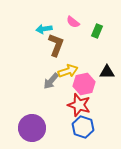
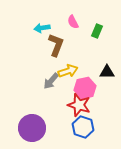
pink semicircle: rotated 24 degrees clockwise
cyan arrow: moved 2 px left, 1 px up
pink hexagon: moved 1 px right, 4 px down
